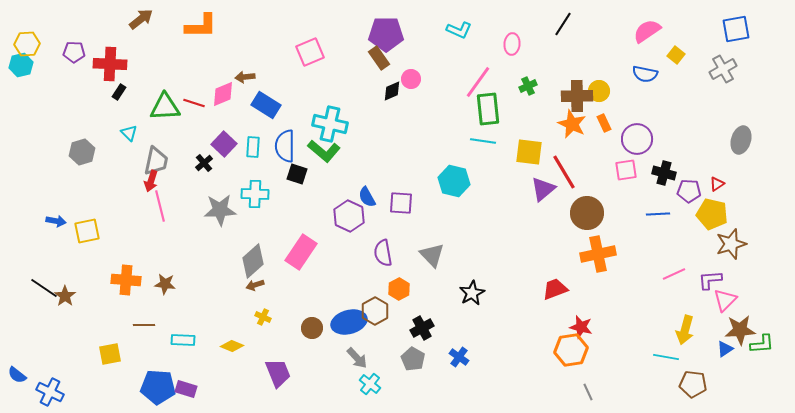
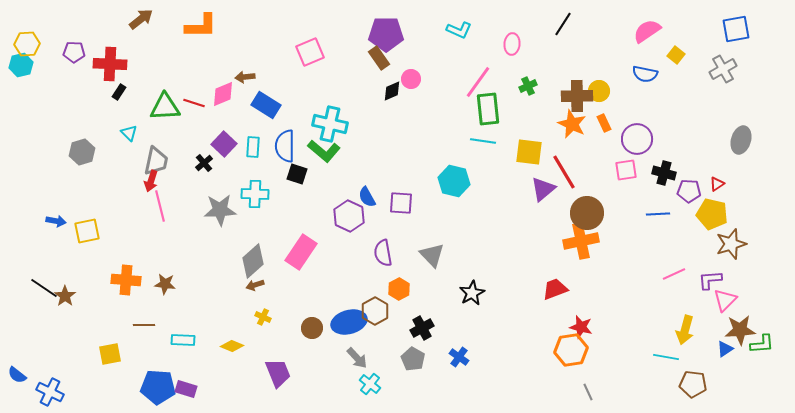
orange cross at (598, 254): moved 17 px left, 13 px up
